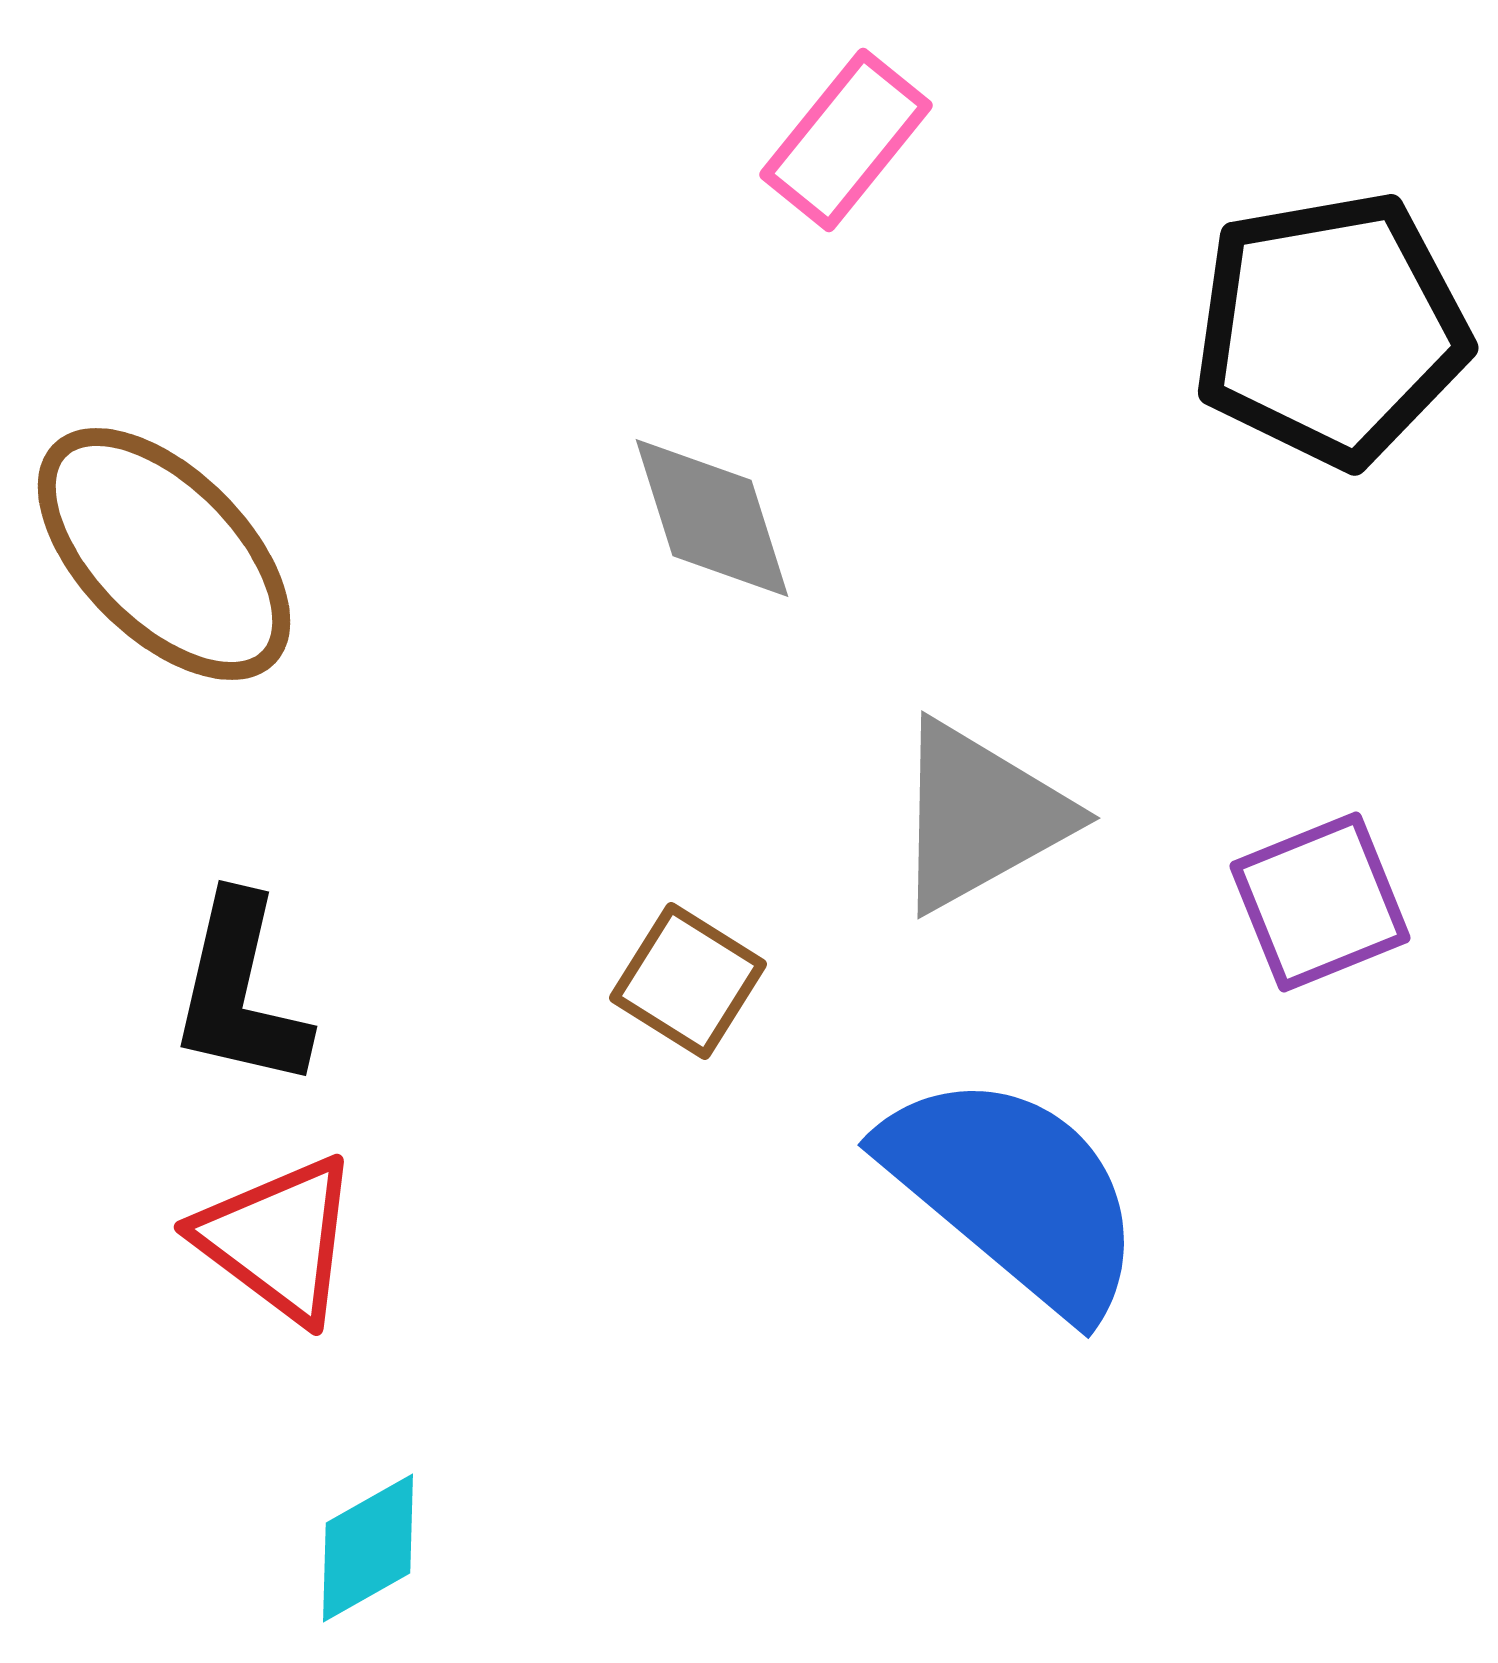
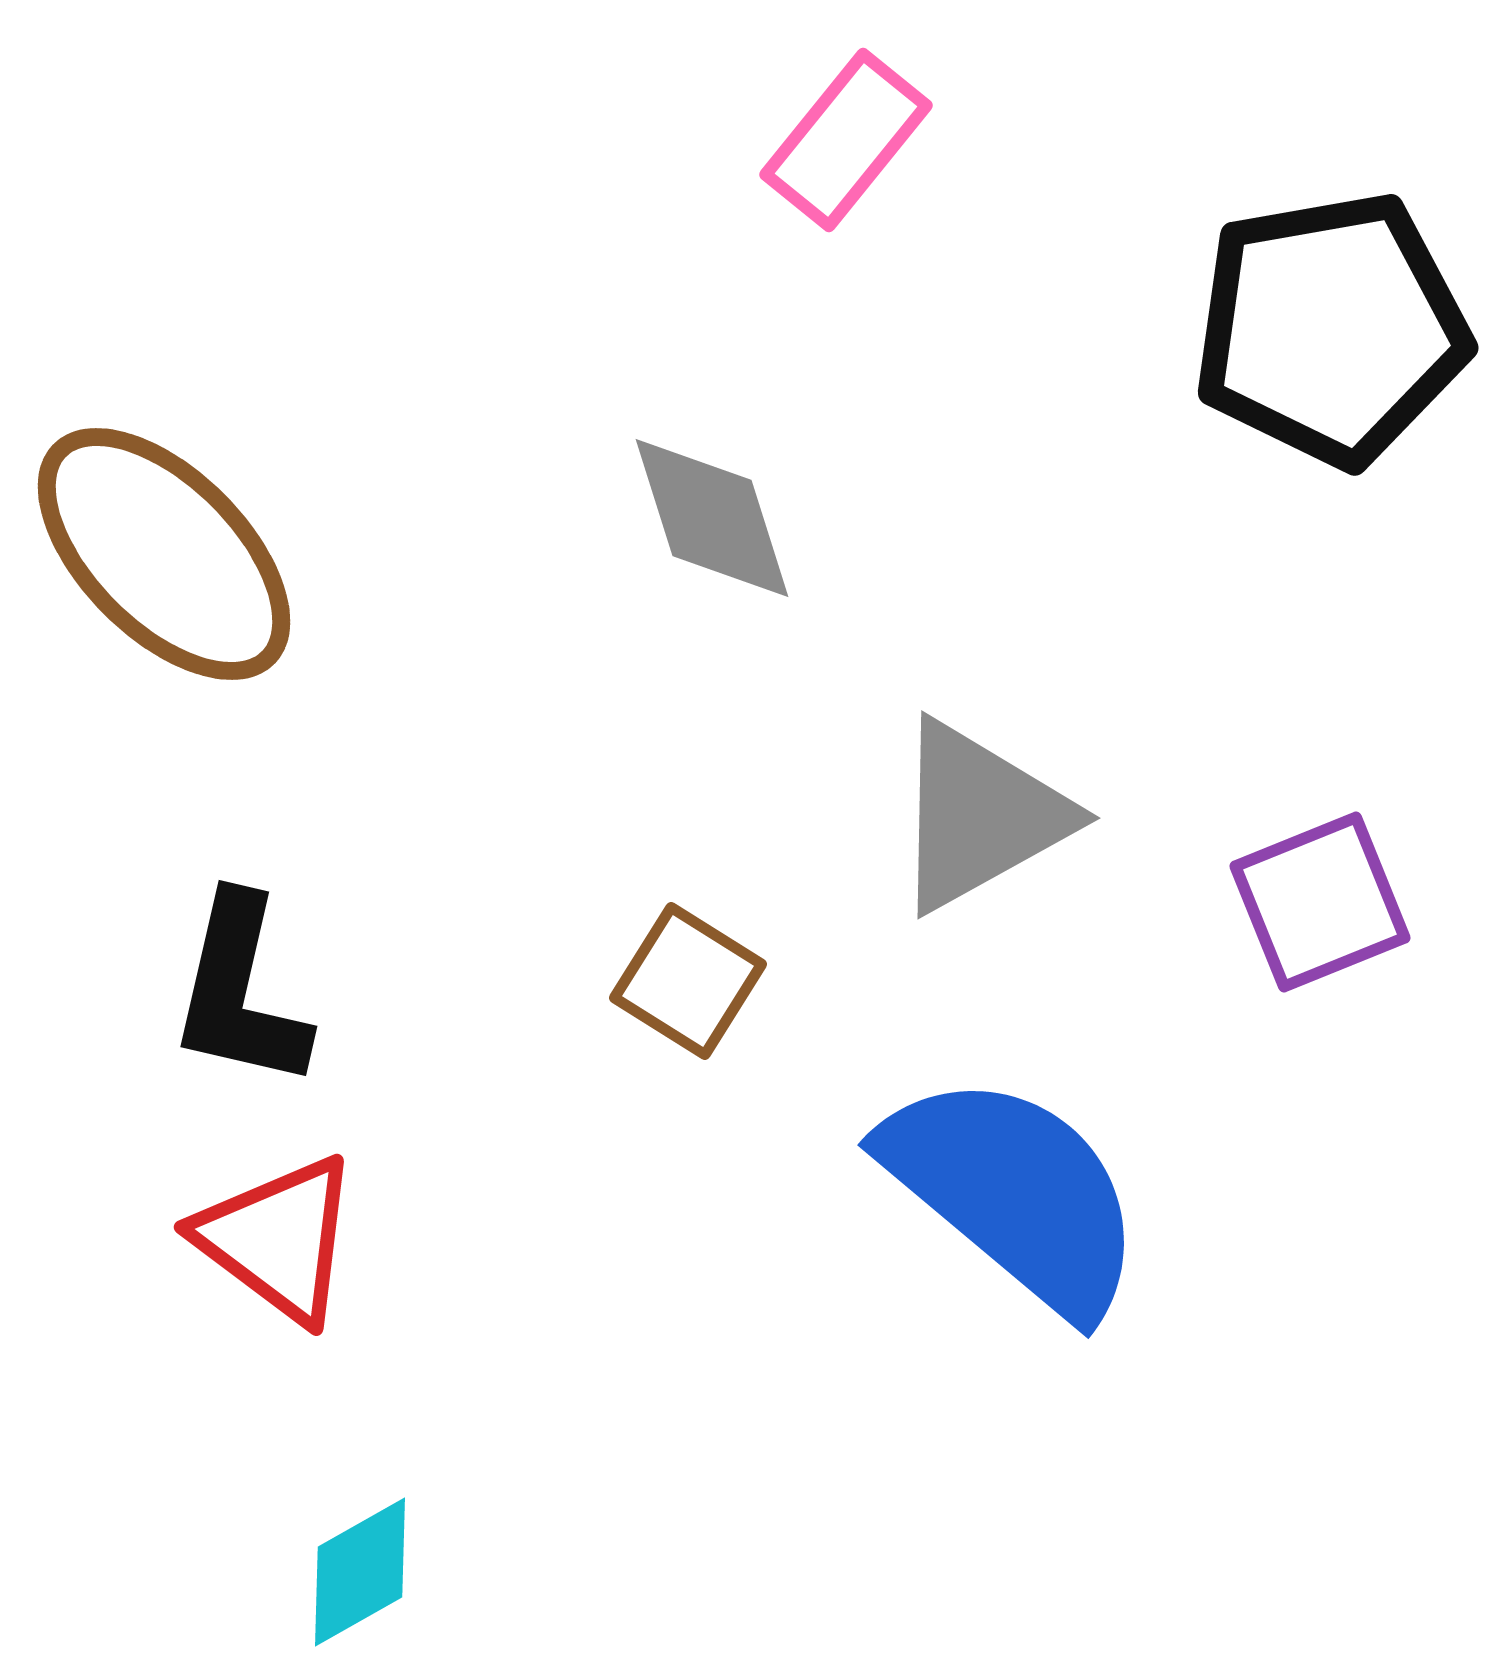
cyan diamond: moved 8 px left, 24 px down
